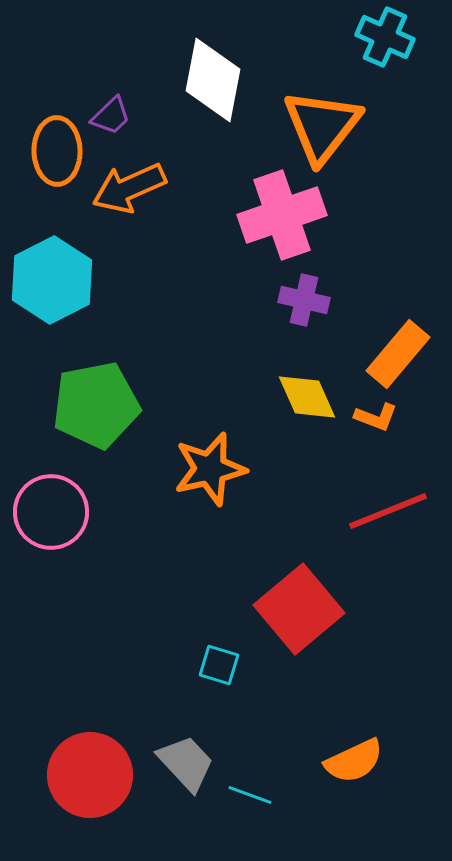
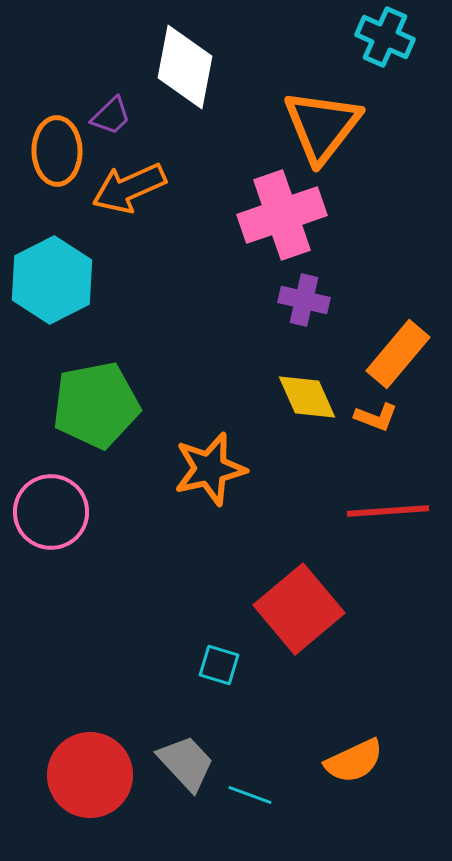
white diamond: moved 28 px left, 13 px up
red line: rotated 18 degrees clockwise
